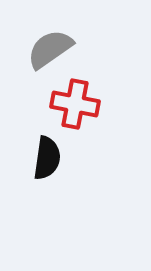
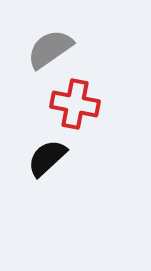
black semicircle: rotated 141 degrees counterclockwise
